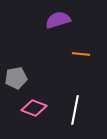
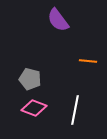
purple semicircle: rotated 110 degrees counterclockwise
orange line: moved 7 px right, 7 px down
gray pentagon: moved 14 px right, 1 px down; rotated 25 degrees clockwise
